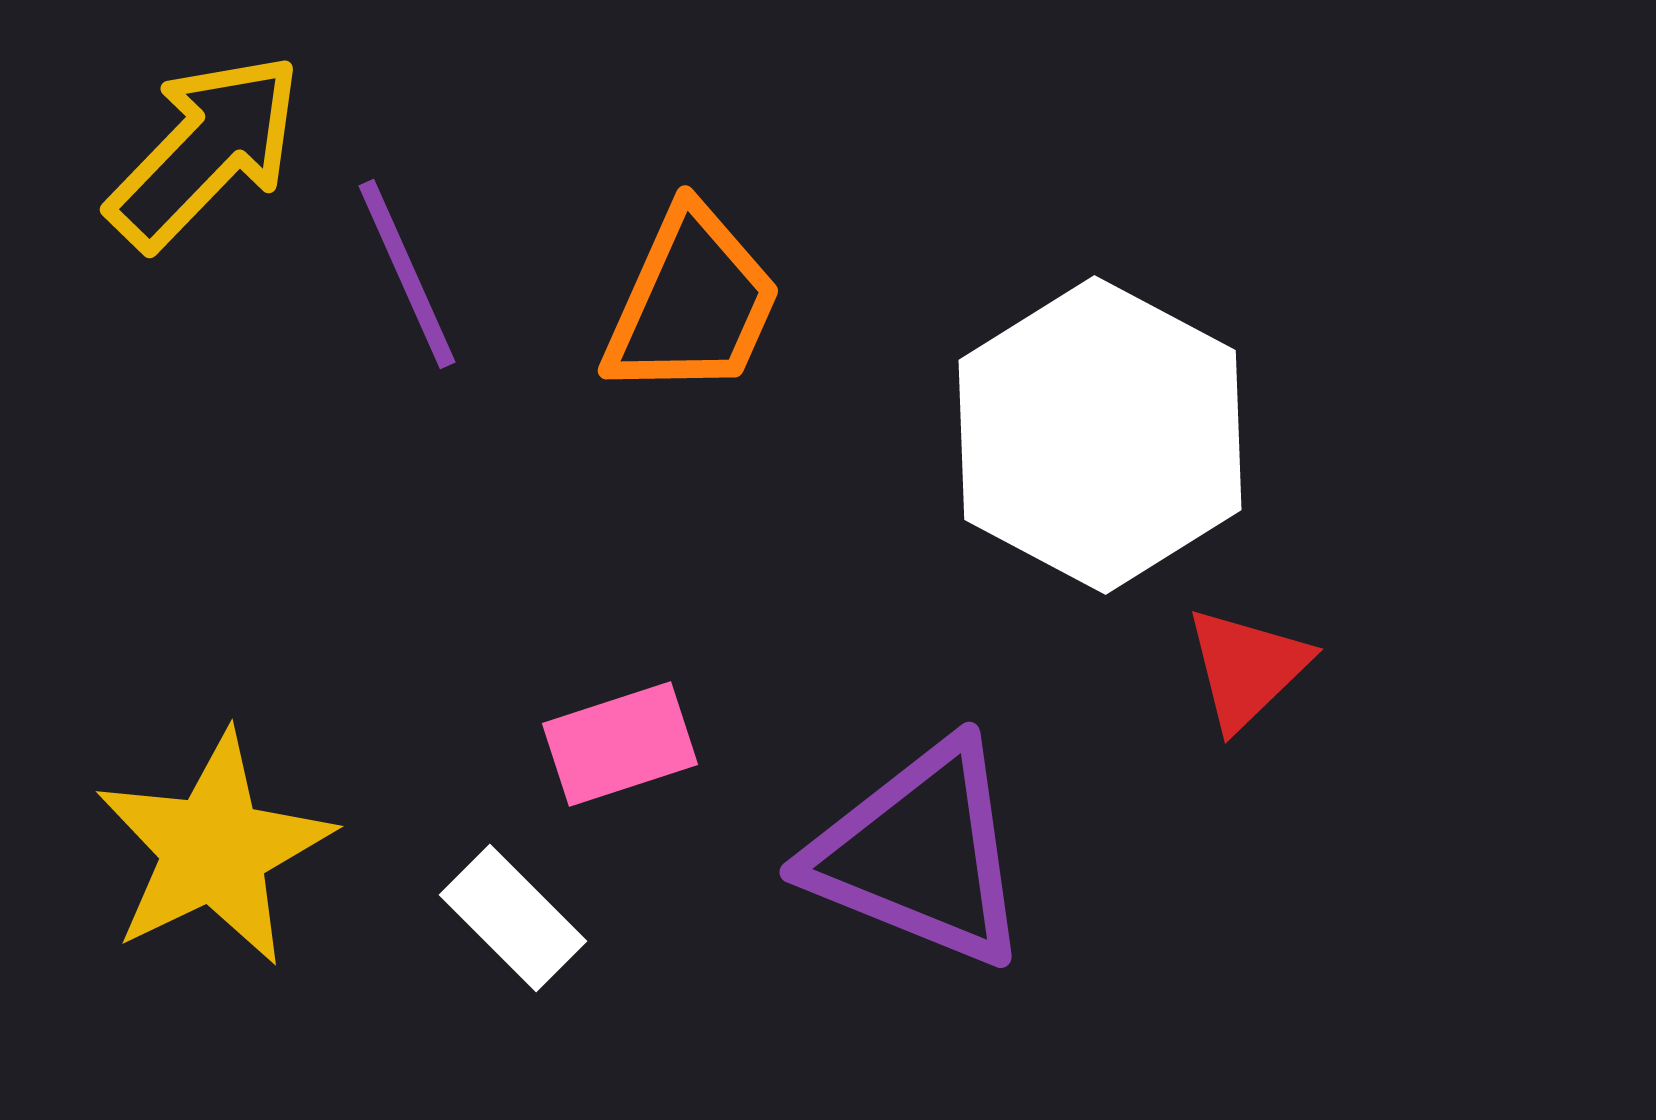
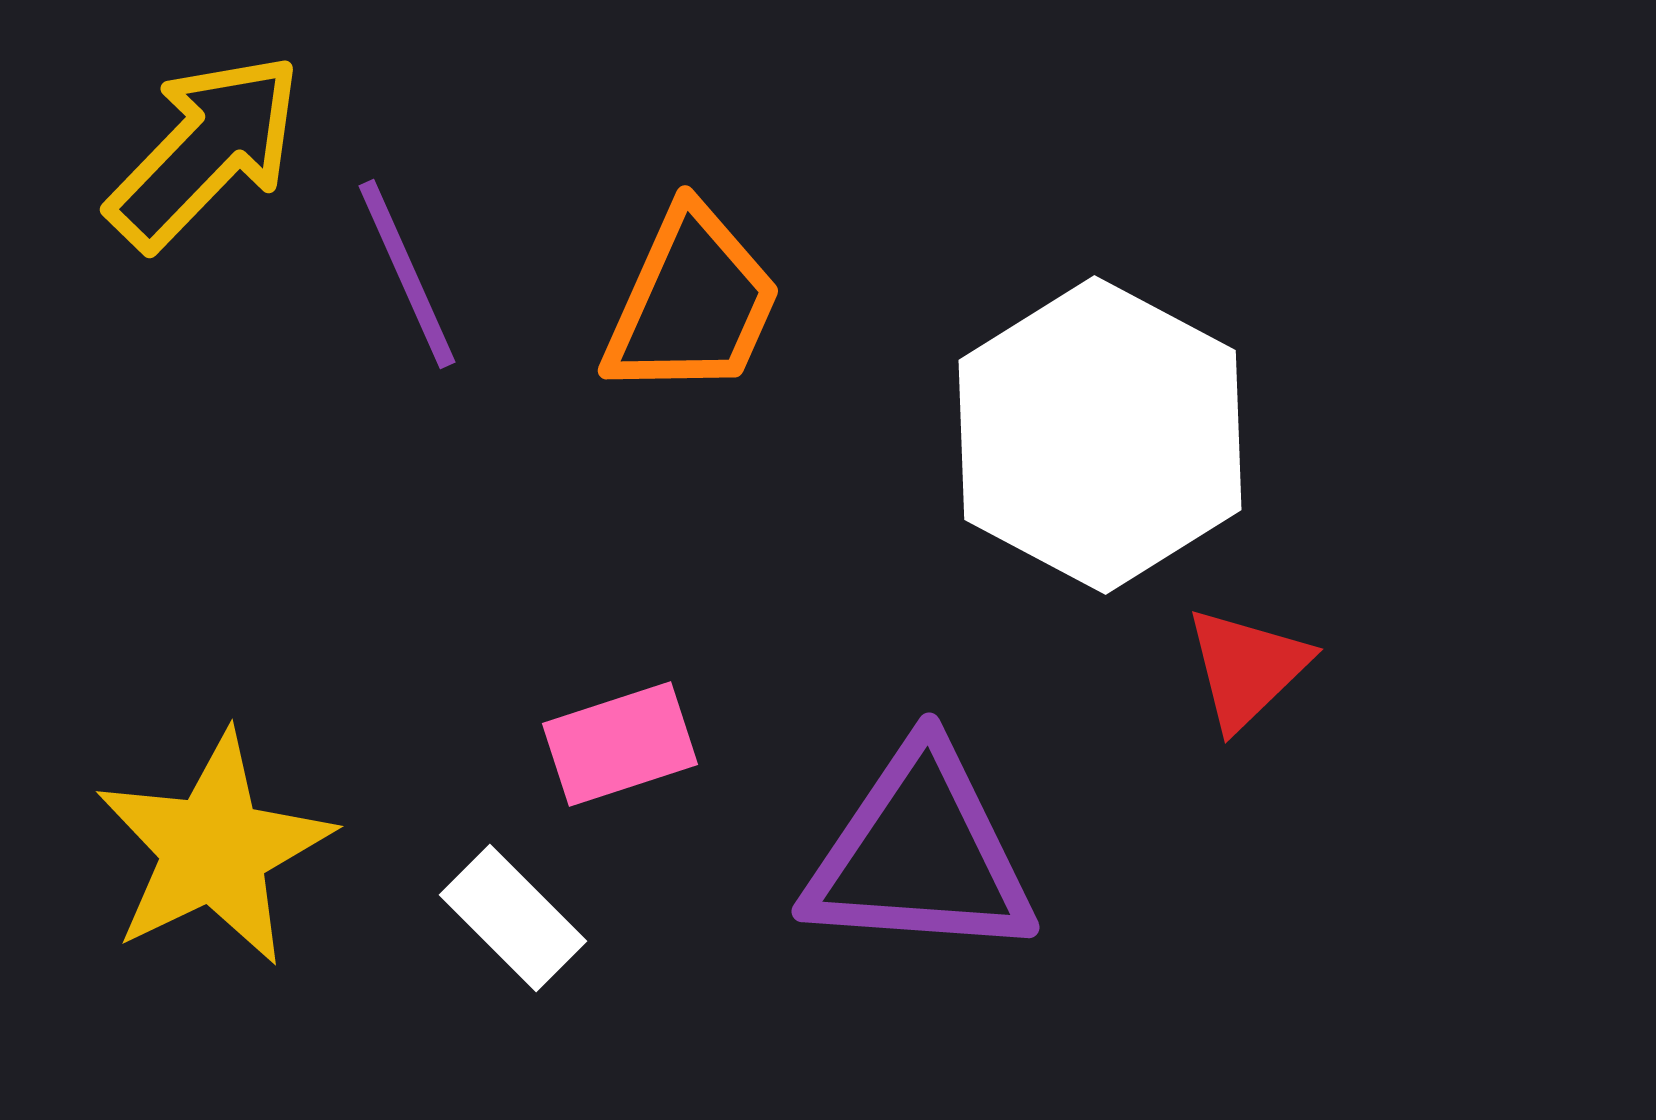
purple triangle: rotated 18 degrees counterclockwise
